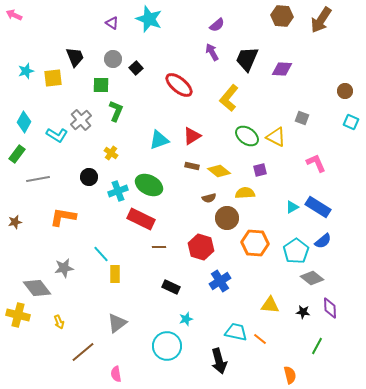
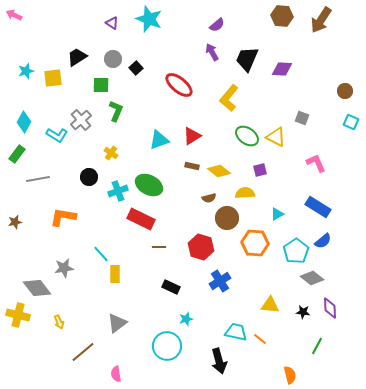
black trapezoid at (75, 57): moved 2 px right; rotated 100 degrees counterclockwise
cyan triangle at (292, 207): moved 15 px left, 7 px down
